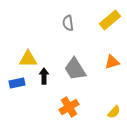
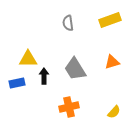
yellow rectangle: rotated 20 degrees clockwise
orange cross: rotated 18 degrees clockwise
